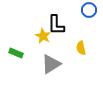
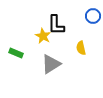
blue circle: moved 4 px right, 6 px down
